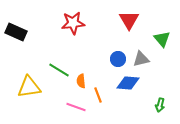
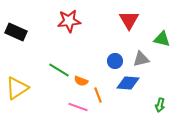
red star: moved 4 px left, 2 px up
green triangle: rotated 36 degrees counterclockwise
blue circle: moved 3 px left, 2 px down
orange semicircle: rotated 64 degrees counterclockwise
yellow triangle: moved 12 px left, 1 px down; rotated 25 degrees counterclockwise
pink line: moved 2 px right
